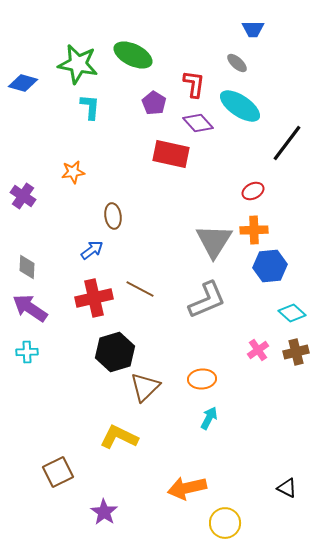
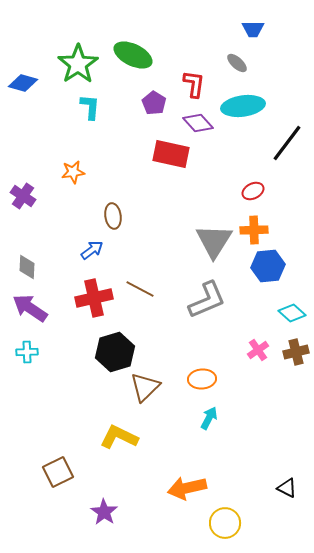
green star: rotated 27 degrees clockwise
cyan ellipse: moved 3 px right; rotated 42 degrees counterclockwise
blue hexagon: moved 2 px left
